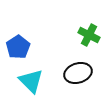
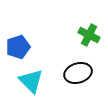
blue pentagon: rotated 15 degrees clockwise
